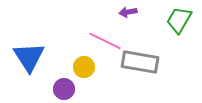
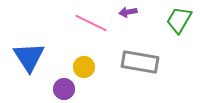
pink line: moved 14 px left, 18 px up
